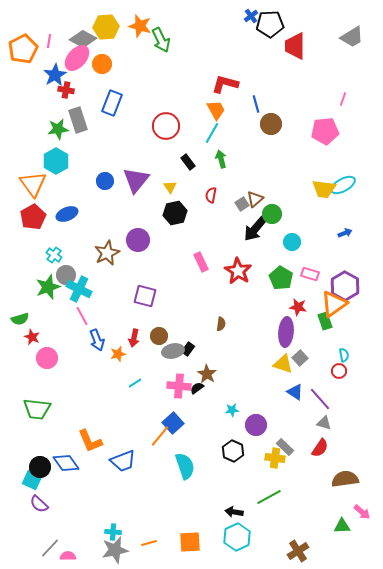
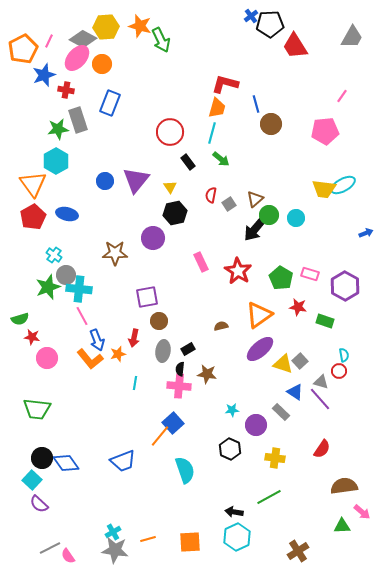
gray trapezoid at (352, 37): rotated 30 degrees counterclockwise
pink line at (49, 41): rotated 16 degrees clockwise
red trapezoid at (295, 46): rotated 32 degrees counterclockwise
blue star at (55, 75): moved 11 px left; rotated 10 degrees clockwise
pink line at (343, 99): moved 1 px left, 3 px up; rotated 16 degrees clockwise
blue rectangle at (112, 103): moved 2 px left
orange trapezoid at (216, 110): moved 1 px right, 2 px up; rotated 45 degrees clockwise
red circle at (166, 126): moved 4 px right, 6 px down
cyan line at (212, 133): rotated 15 degrees counterclockwise
green arrow at (221, 159): rotated 144 degrees clockwise
gray square at (242, 204): moved 13 px left
blue ellipse at (67, 214): rotated 35 degrees clockwise
green circle at (272, 214): moved 3 px left, 1 px down
blue arrow at (345, 233): moved 21 px right
purple circle at (138, 240): moved 15 px right, 2 px up
cyan circle at (292, 242): moved 4 px right, 24 px up
brown star at (107, 253): moved 8 px right; rotated 25 degrees clockwise
cyan cross at (79, 289): rotated 20 degrees counterclockwise
purple square at (145, 296): moved 2 px right, 1 px down; rotated 25 degrees counterclockwise
orange triangle at (334, 304): moved 75 px left, 11 px down
green rectangle at (325, 321): rotated 54 degrees counterclockwise
brown semicircle at (221, 324): moved 2 px down; rotated 112 degrees counterclockwise
purple ellipse at (286, 332): moved 26 px left, 17 px down; rotated 44 degrees clockwise
brown circle at (159, 336): moved 15 px up
red star at (32, 337): rotated 14 degrees counterclockwise
black rectangle at (188, 349): rotated 24 degrees clockwise
gray ellipse at (173, 351): moved 10 px left; rotated 70 degrees counterclockwise
gray square at (300, 358): moved 3 px down
brown star at (207, 374): rotated 24 degrees counterclockwise
cyan line at (135, 383): rotated 48 degrees counterclockwise
black semicircle at (197, 388): moved 17 px left, 19 px up; rotated 48 degrees counterclockwise
gray triangle at (324, 423): moved 3 px left, 41 px up
orange L-shape at (90, 441): moved 82 px up; rotated 16 degrees counterclockwise
gray rectangle at (285, 447): moved 4 px left, 35 px up
red semicircle at (320, 448): moved 2 px right, 1 px down
black hexagon at (233, 451): moved 3 px left, 2 px up
cyan semicircle at (185, 466): moved 4 px down
black circle at (40, 467): moved 2 px right, 9 px up
brown semicircle at (345, 479): moved 1 px left, 7 px down
cyan square at (32, 480): rotated 18 degrees clockwise
cyan cross at (113, 532): rotated 35 degrees counterclockwise
orange line at (149, 543): moved 1 px left, 4 px up
gray line at (50, 548): rotated 20 degrees clockwise
gray star at (115, 550): rotated 20 degrees clockwise
pink semicircle at (68, 556): rotated 126 degrees counterclockwise
